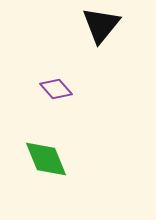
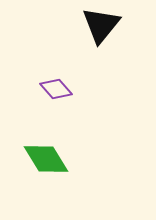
green diamond: rotated 9 degrees counterclockwise
